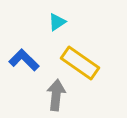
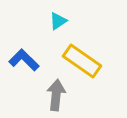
cyan triangle: moved 1 px right, 1 px up
yellow rectangle: moved 2 px right, 2 px up
